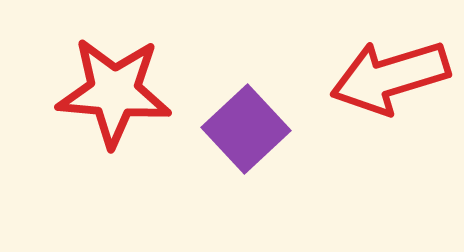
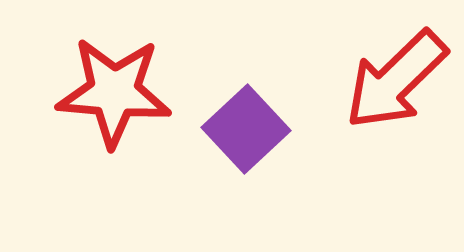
red arrow: moved 6 px right, 3 px down; rotated 27 degrees counterclockwise
